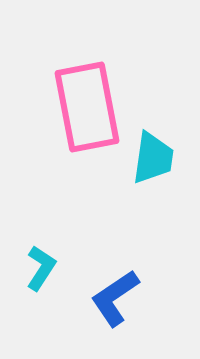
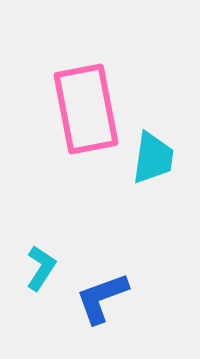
pink rectangle: moved 1 px left, 2 px down
blue L-shape: moved 13 px left; rotated 14 degrees clockwise
